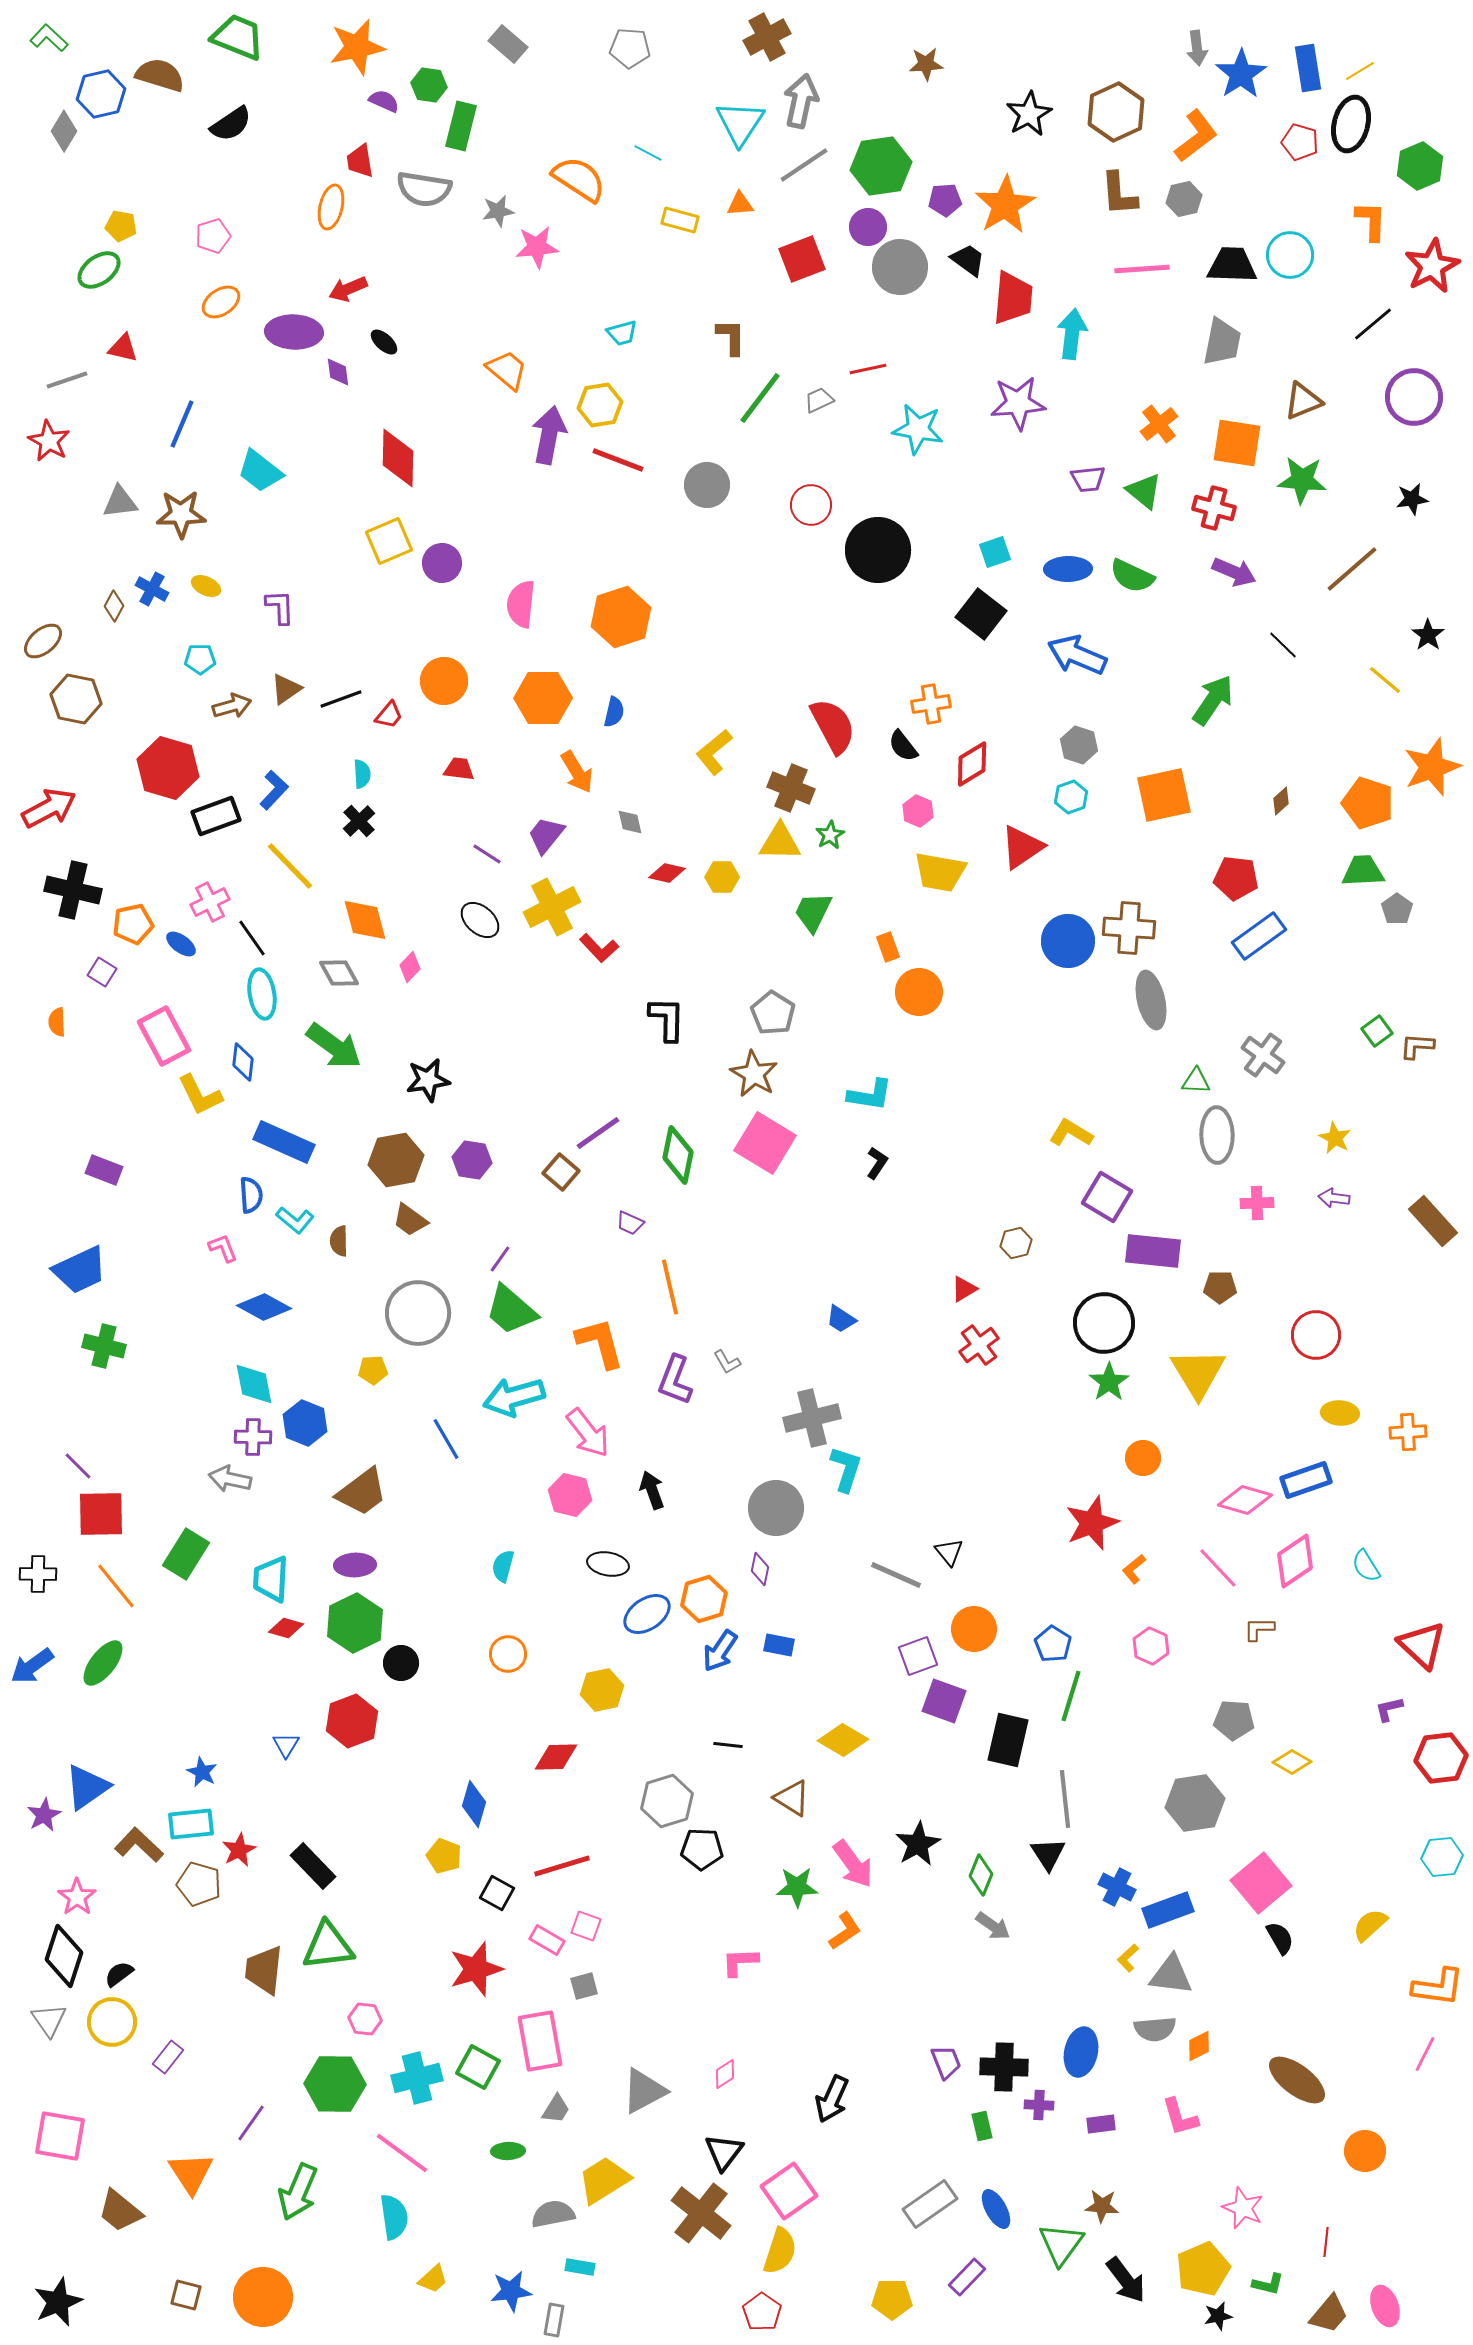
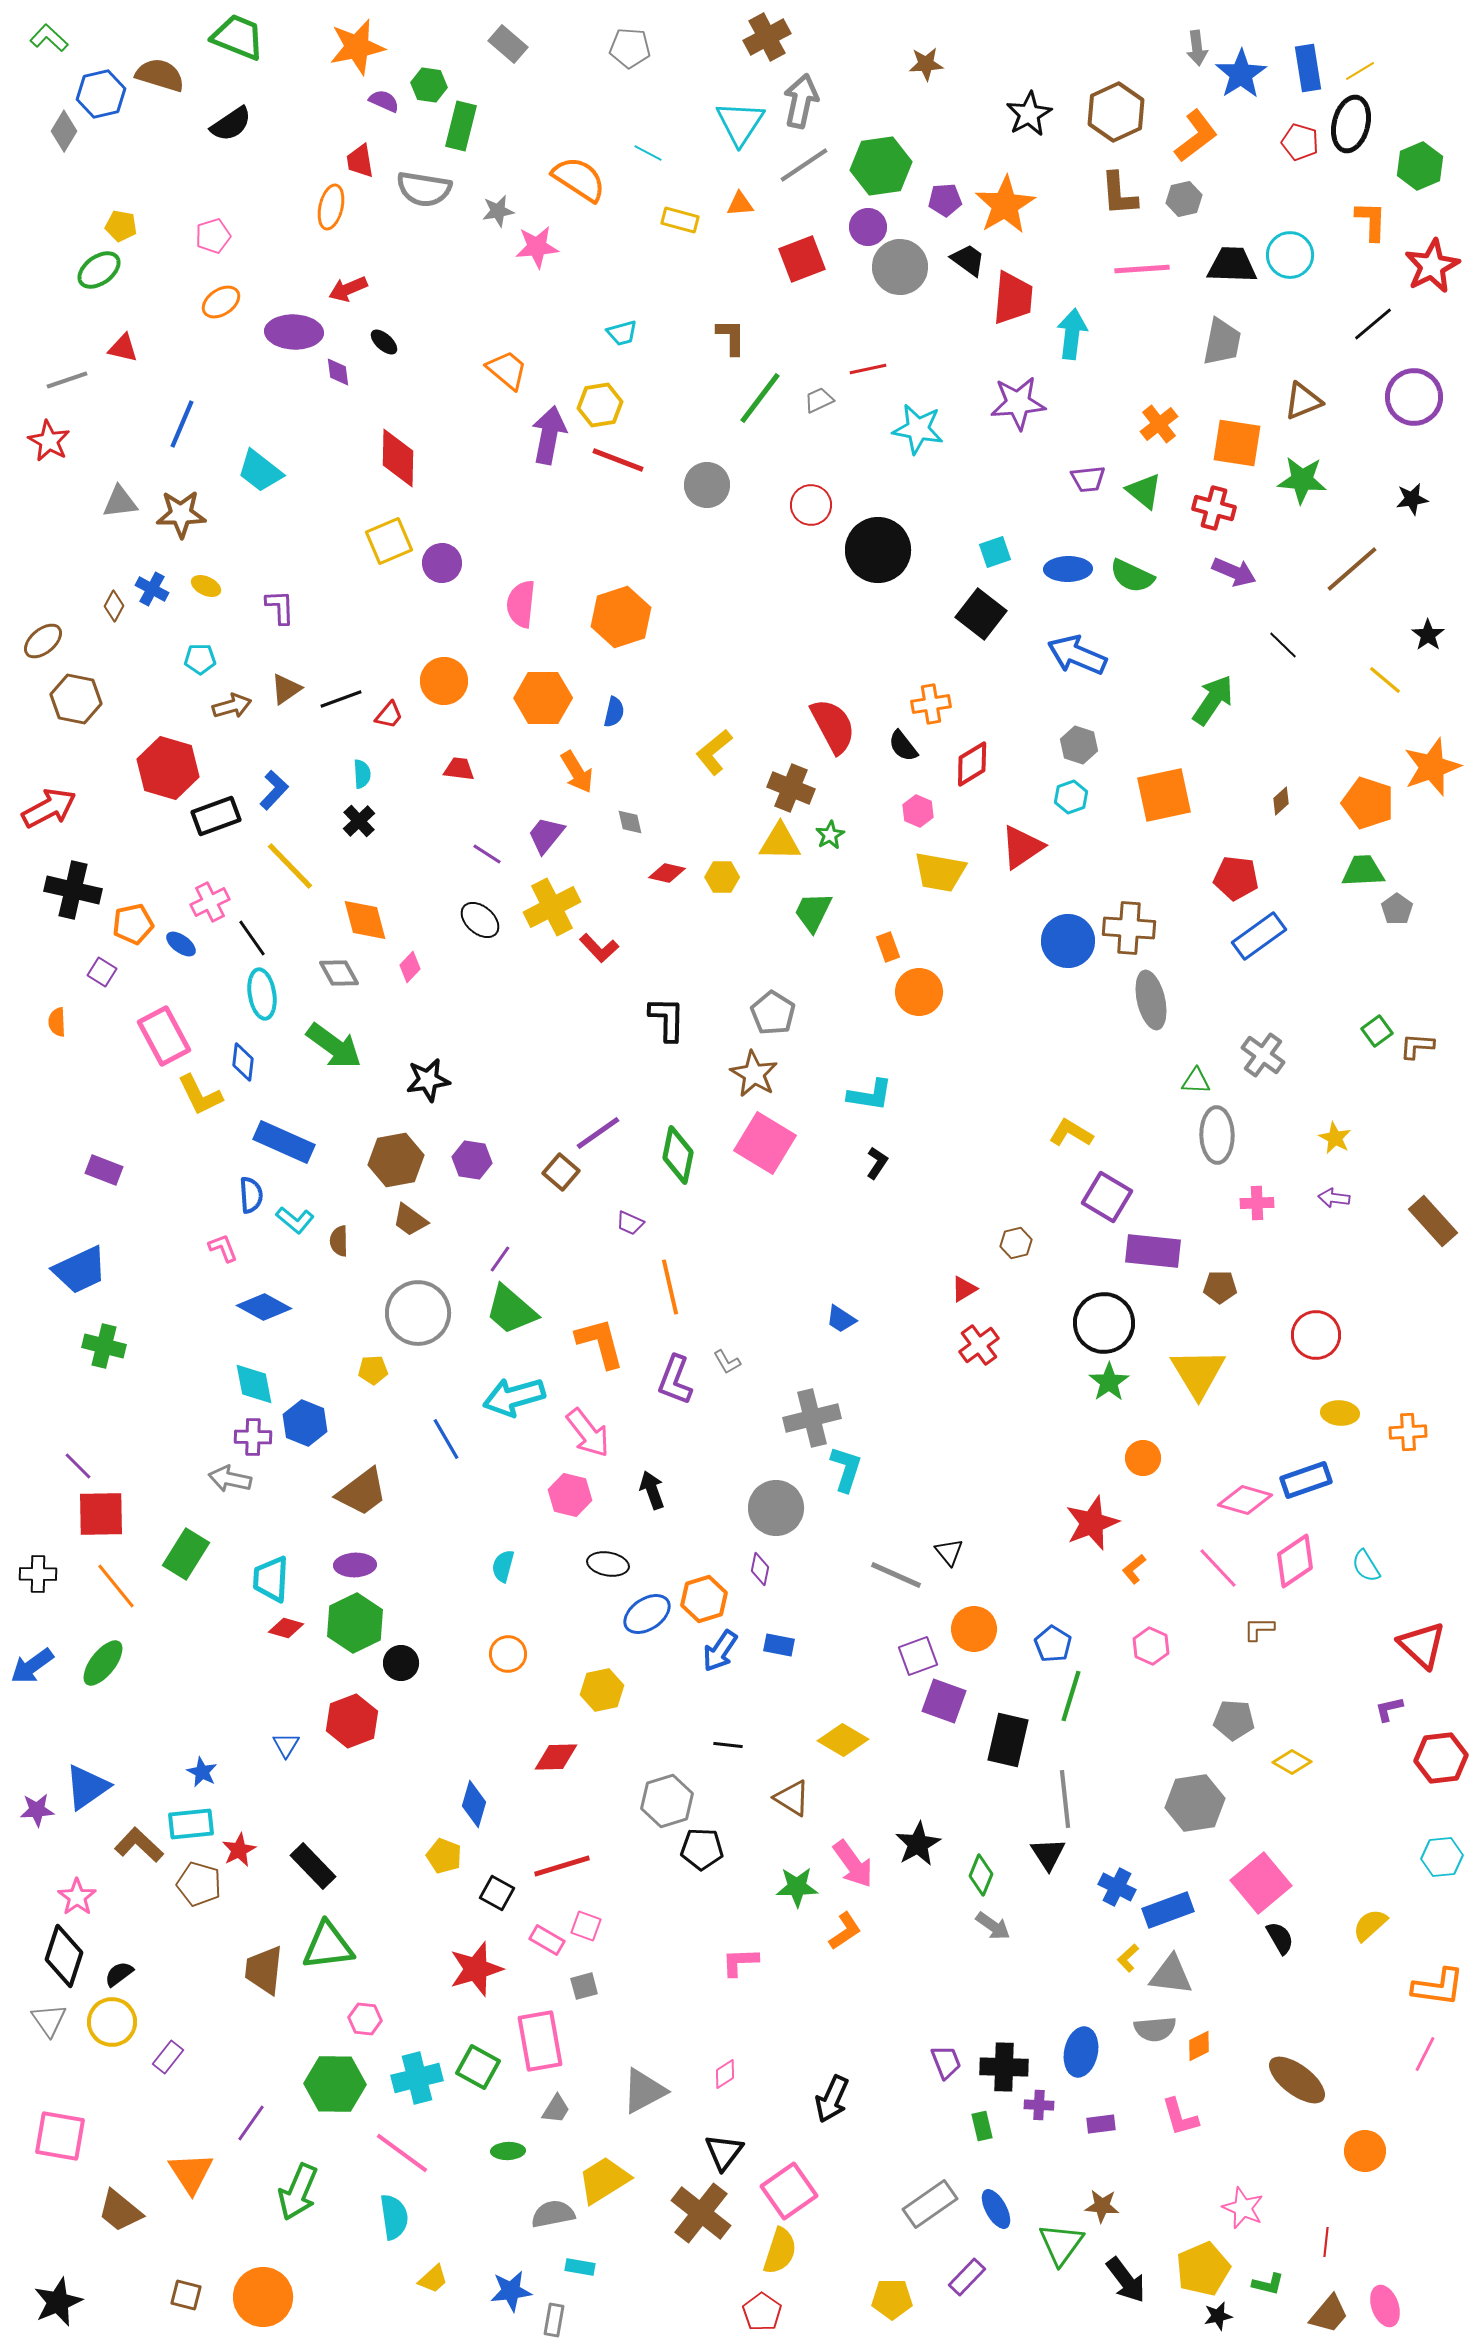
purple star at (44, 1815): moved 7 px left, 5 px up; rotated 24 degrees clockwise
